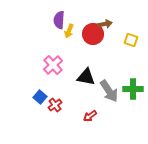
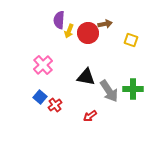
red circle: moved 5 px left, 1 px up
pink cross: moved 10 px left
